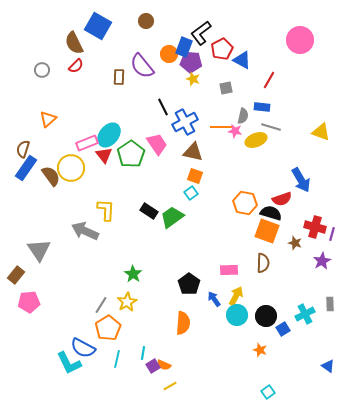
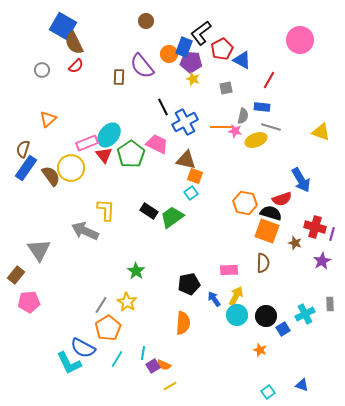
blue square at (98, 26): moved 35 px left
pink trapezoid at (157, 144): rotated 30 degrees counterclockwise
brown triangle at (193, 152): moved 7 px left, 8 px down
green star at (133, 274): moved 3 px right, 3 px up
black pentagon at (189, 284): rotated 25 degrees clockwise
yellow star at (127, 302): rotated 12 degrees counterclockwise
cyan line at (117, 359): rotated 18 degrees clockwise
blue triangle at (328, 366): moved 26 px left, 19 px down; rotated 16 degrees counterclockwise
